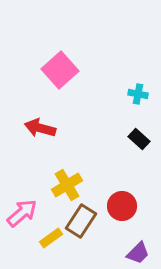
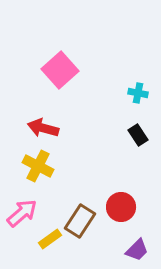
cyan cross: moved 1 px up
red arrow: moved 3 px right
black rectangle: moved 1 px left, 4 px up; rotated 15 degrees clockwise
yellow cross: moved 29 px left, 19 px up; rotated 32 degrees counterclockwise
red circle: moved 1 px left, 1 px down
brown rectangle: moved 1 px left
yellow rectangle: moved 1 px left, 1 px down
purple trapezoid: moved 1 px left, 3 px up
